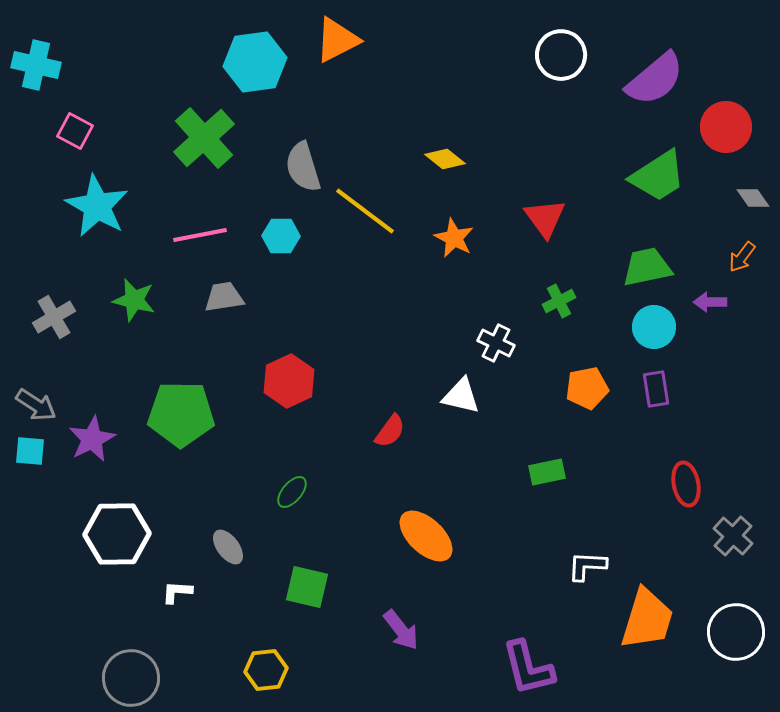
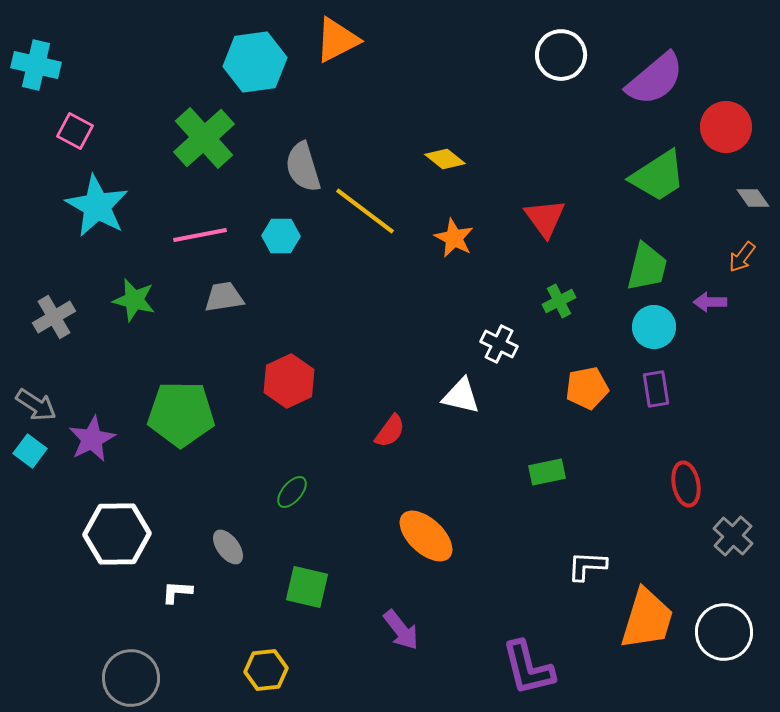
green trapezoid at (647, 267): rotated 116 degrees clockwise
white cross at (496, 343): moved 3 px right, 1 px down
cyan square at (30, 451): rotated 32 degrees clockwise
white circle at (736, 632): moved 12 px left
